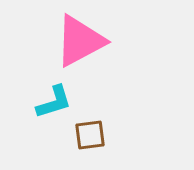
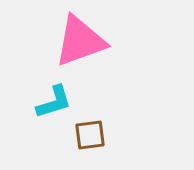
pink triangle: rotated 8 degrees clockwise
